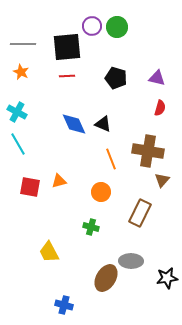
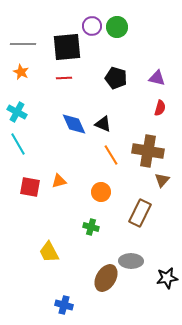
red line: moved 3 px left, 2 px down
orange line: moved 4 px up; rotated 10 degrees counterclockwise
